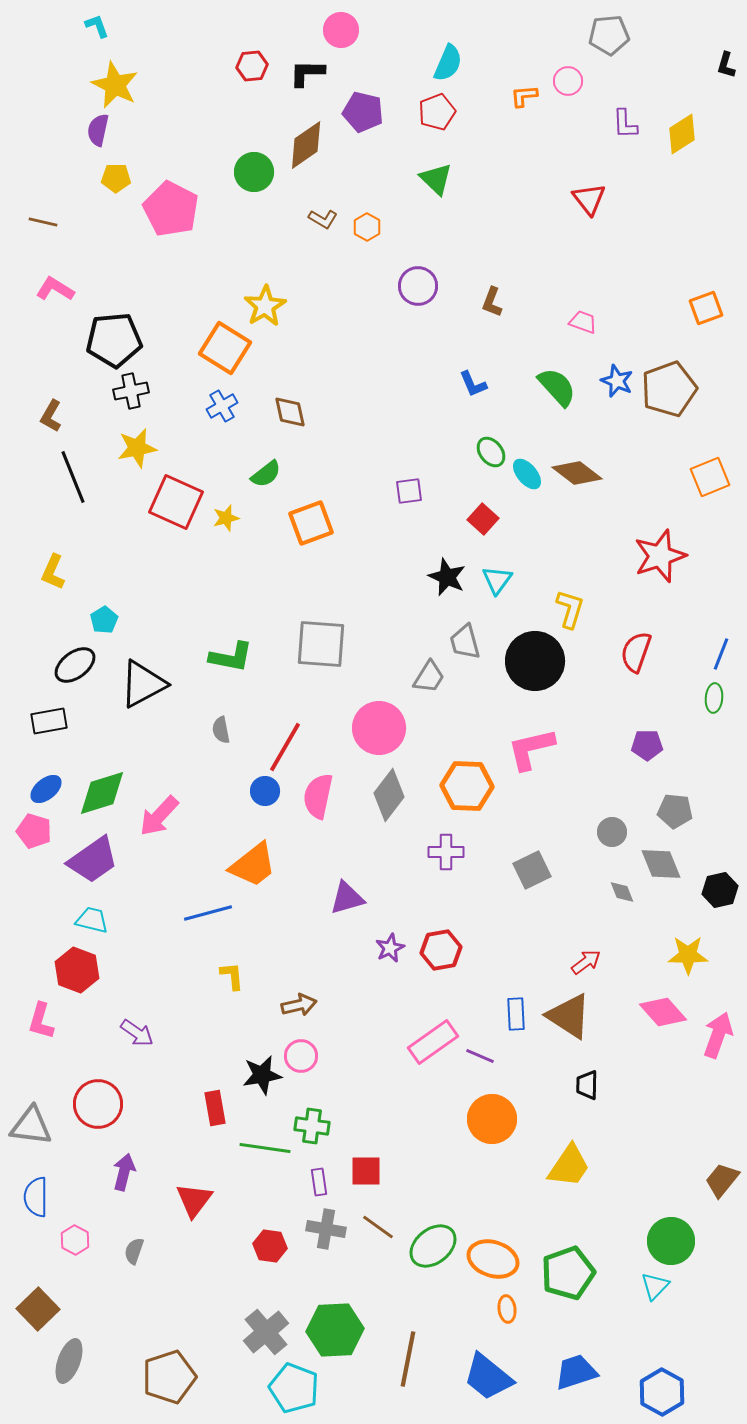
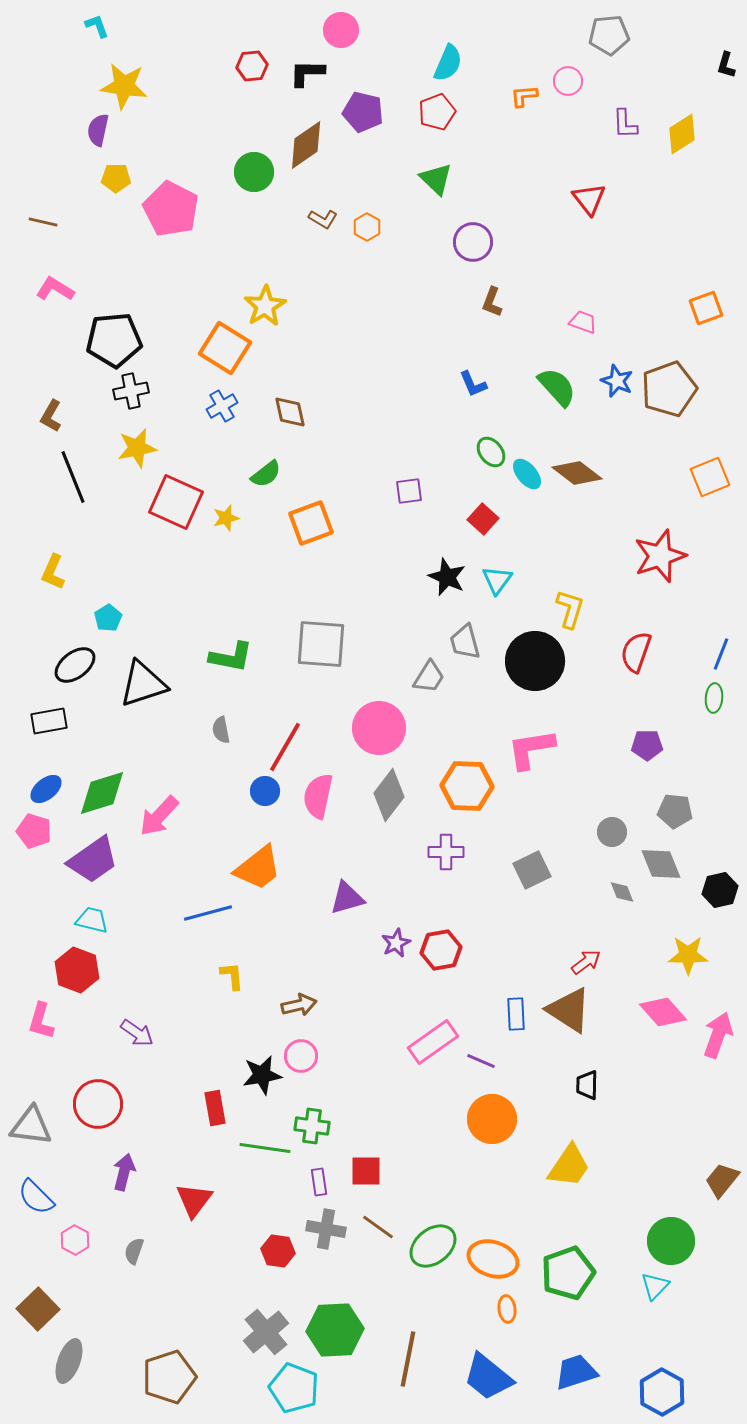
yellow star at (115, 85): moved 9 px right, 1 px down; rotated 18 degrees counterclockwise
purple circle at (418, 286): moved 55 px right, 44 px up
cyan pentagon at (104, 620): moved 4 px right, 2 px up
black triangle at (143, 684): rotated 10 degrees clockwise
pink L-shape at (531, 749): rotated 4 degrees clockwise
orange trapezoid at (253, 865): moved 5 px right, 3 px down
purple star at (390, 948): moved 6 px right, 5 px up
brown triangle at (569, 1016): moved 6 px up
purple line at (480, 1056): moved 1 px right, 5 px down
blue semicircle at (36, 1197): rotated 45 degrees counterclockwise
red hexagon at (270, 1246): moved 8 px right, 5 px down
